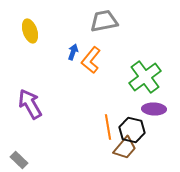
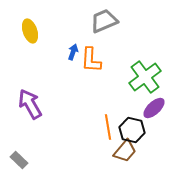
gray trapezoid: rotated 12 degrees counterclockwise
orange L-shape: rotated 36 degrees counterclockwise
purple ellipse: moved 1 px up; rotated 45 degrees counterclockwise
brown trapezoid: moved 3 px down
